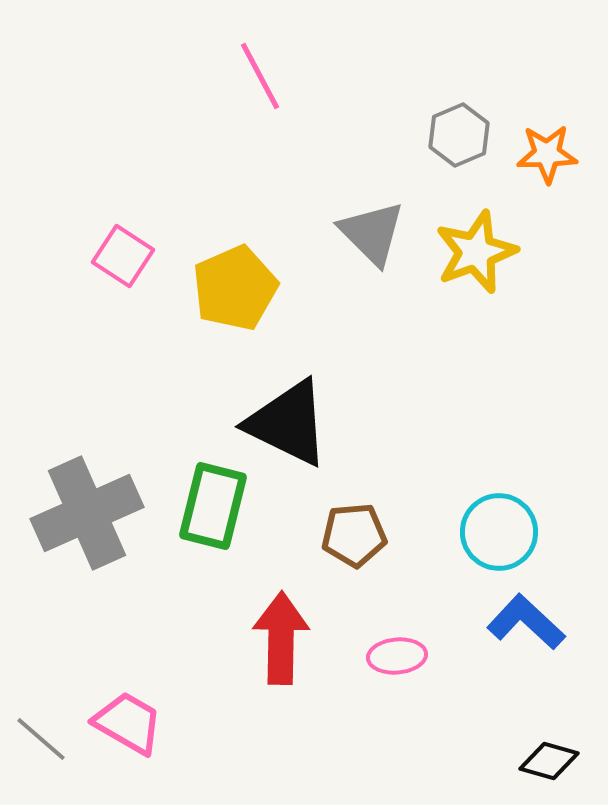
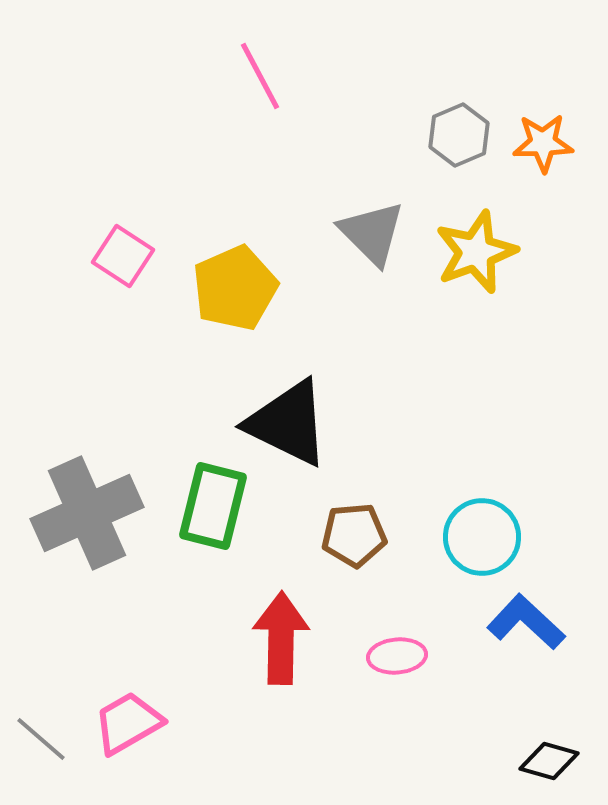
orange star: moved 4 px left, 11 px up
cyan circle: moved 17 px left, 5 px down
pink trapezoid: rotated 60 degrees counterclockwise
